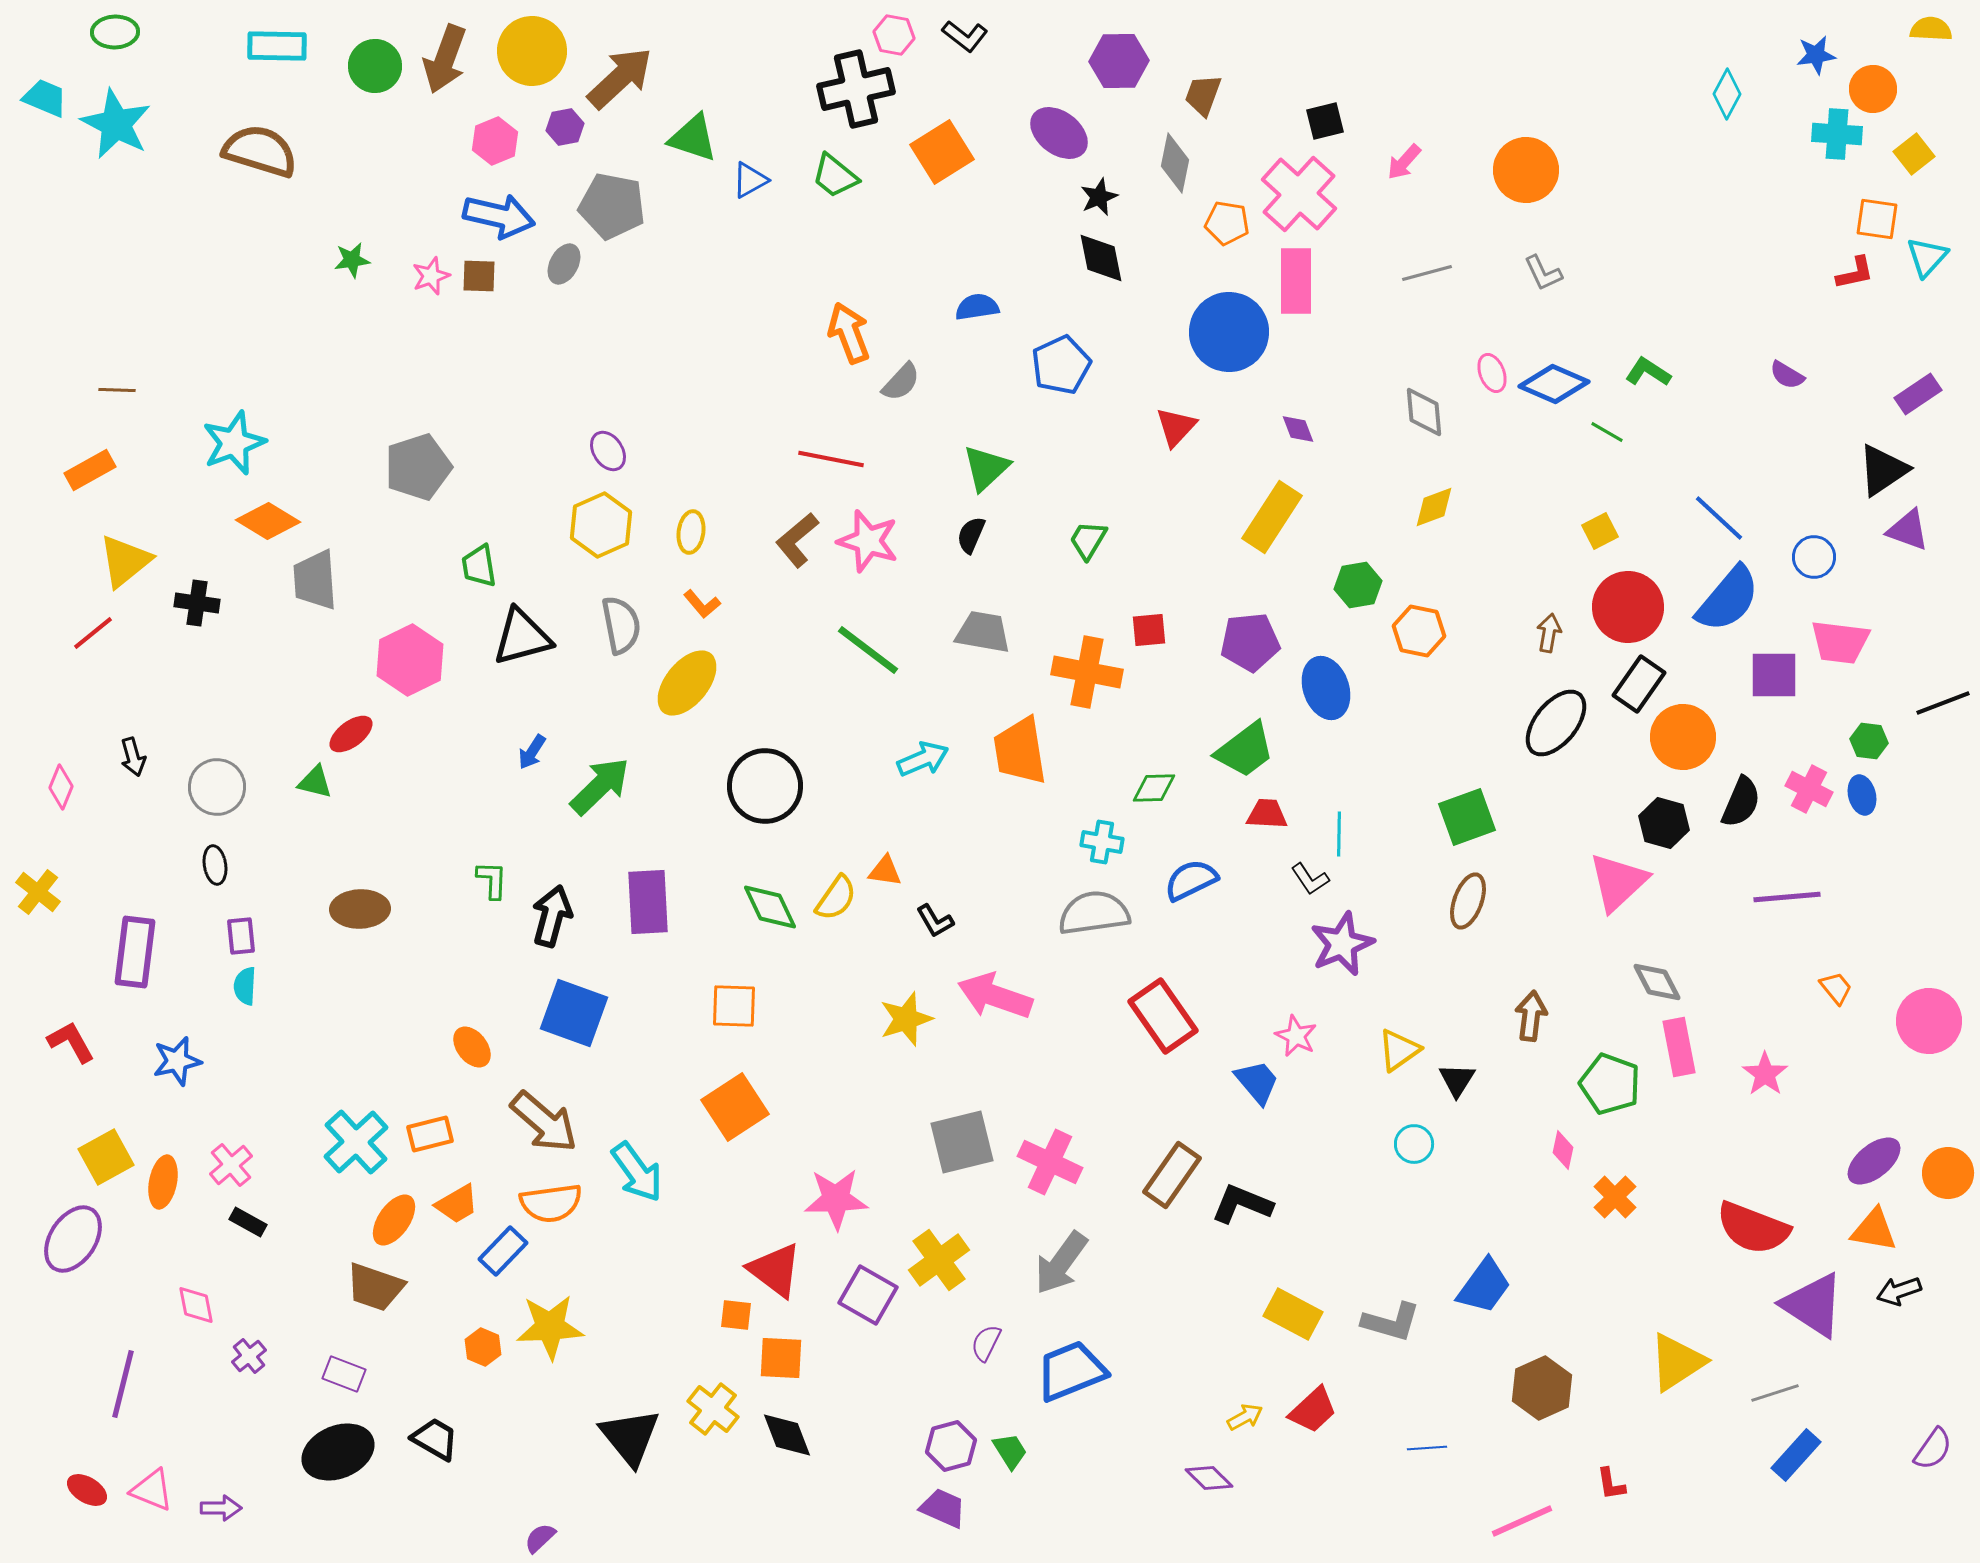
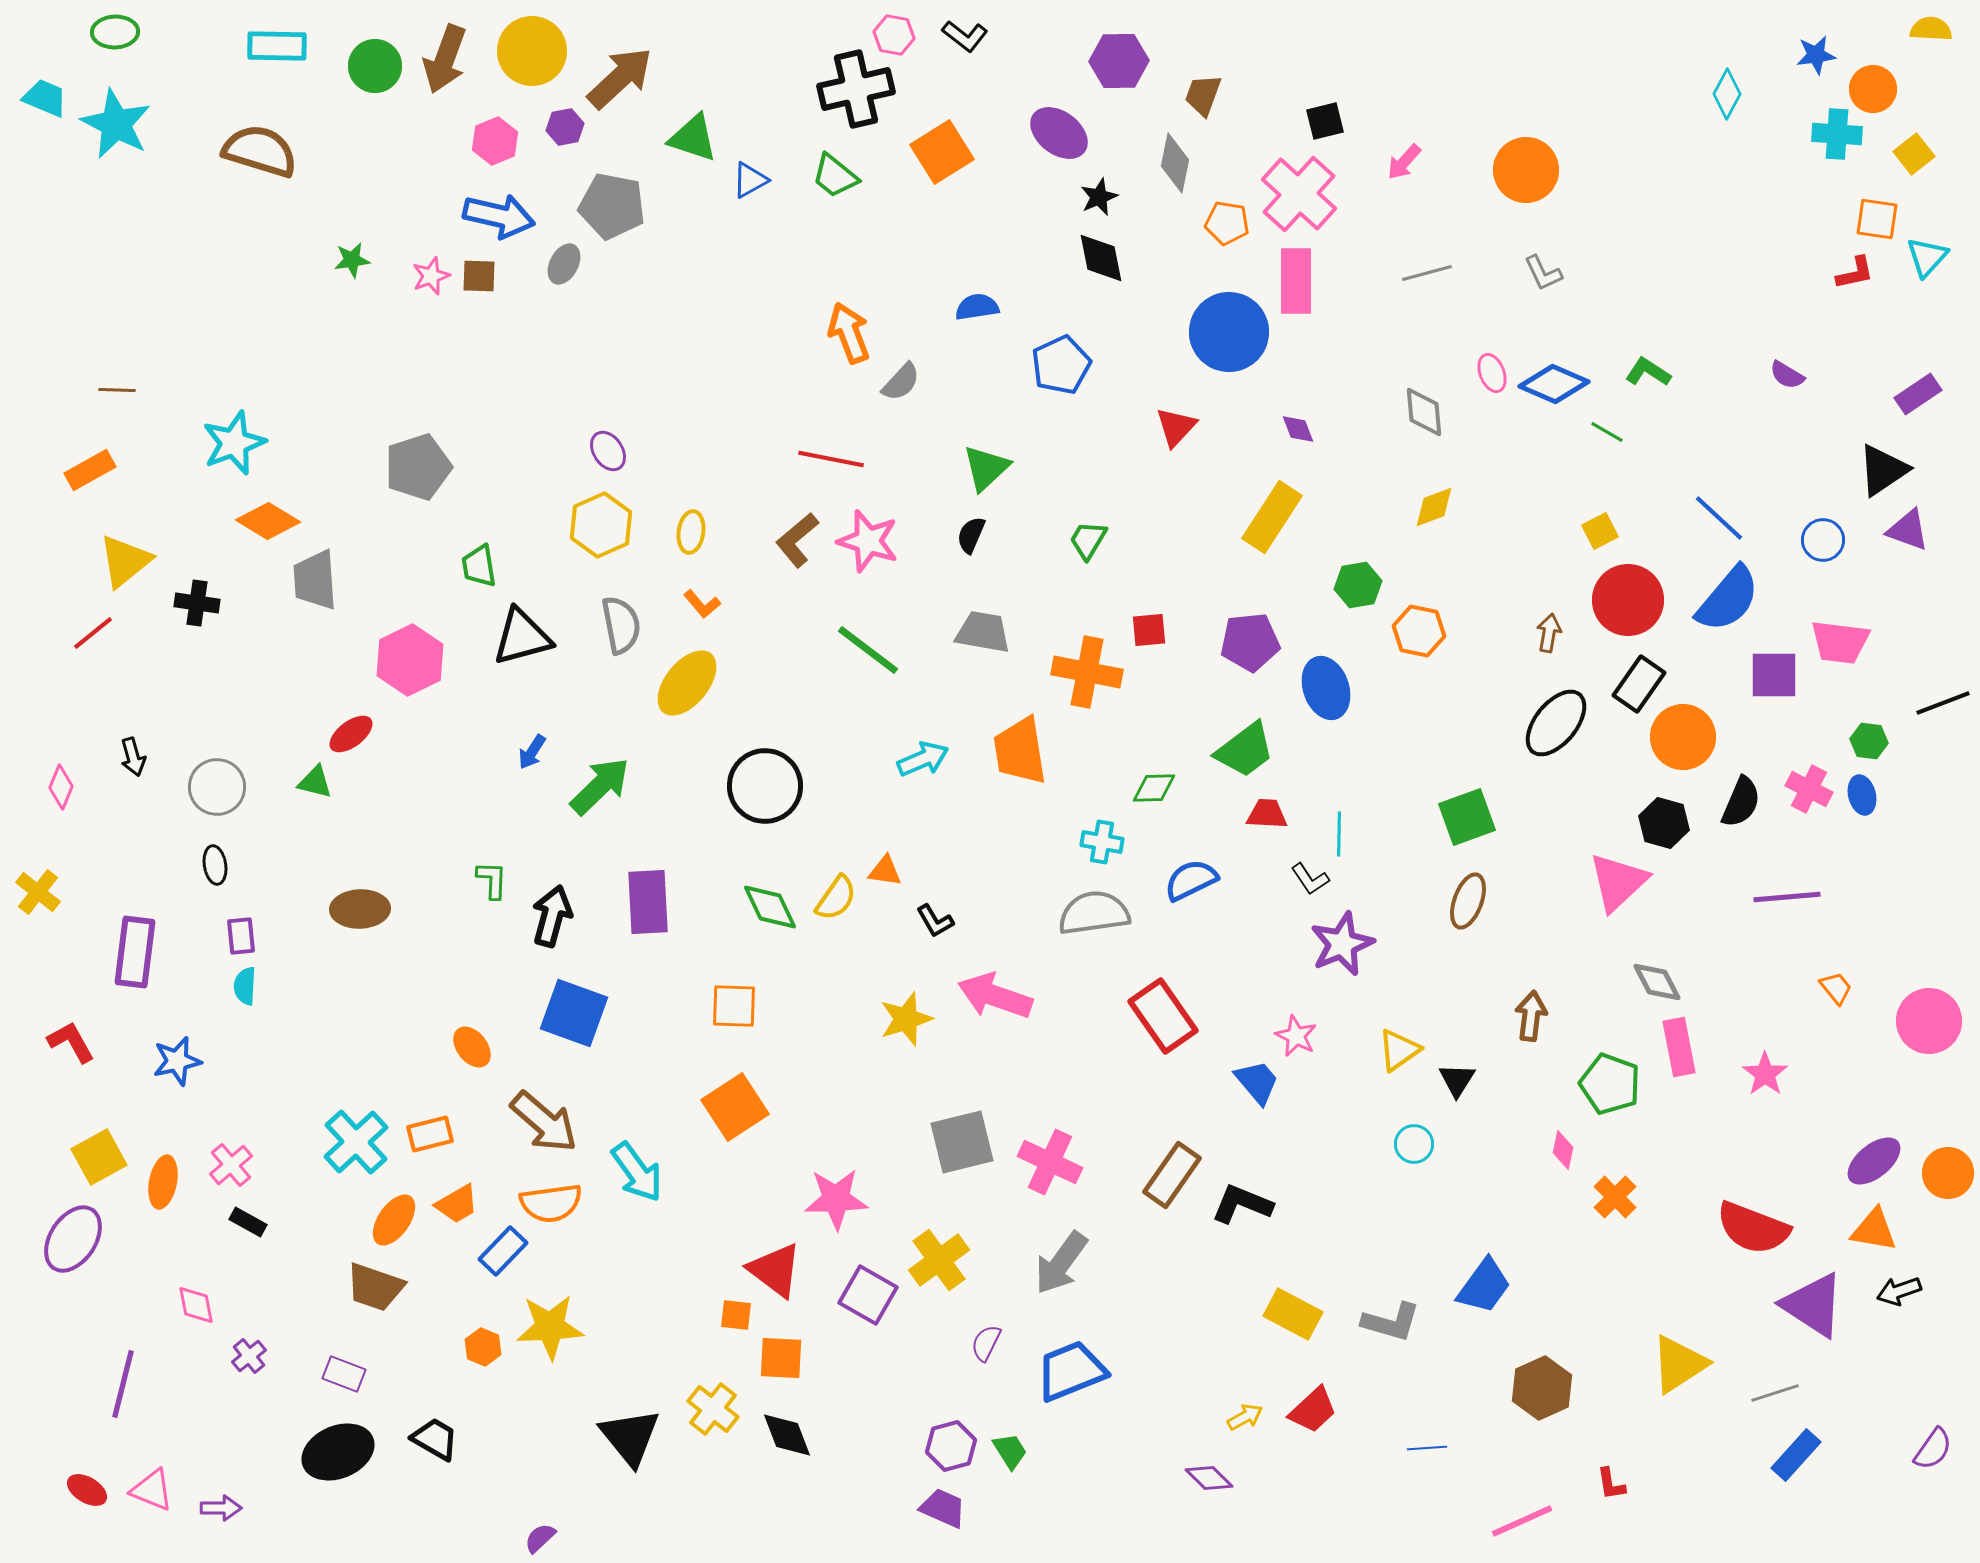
blue circle at (1814, 557): moved 9 px right, 17 px up
red circle at (1628, 607): moved 7 px up
yellow square at (106, 1157): moved 7 px left
yellow triangle at (1677, 1362): moved 2 px right, 2 px down
